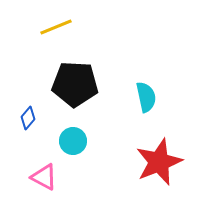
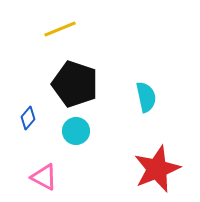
yellow line: moved 4 px right, 2 px down
black pentagon: rotated 15 degrees clockwise
cyan circle: moved 3 px right, 10 px up
red star: moved 2 px left, 7 px down
